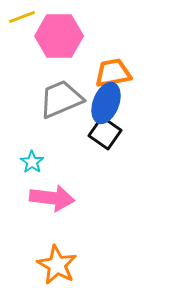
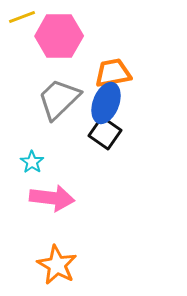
gray trapezoid: moved 2 px left; rotated 21 degrees counterclockwise
